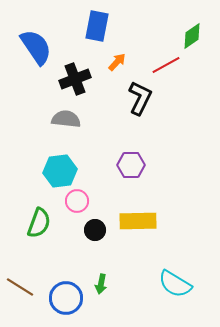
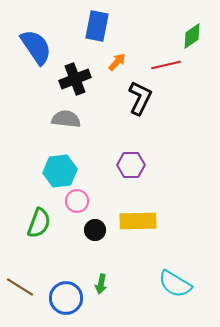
red line: rotated 16 degrees clockwise
